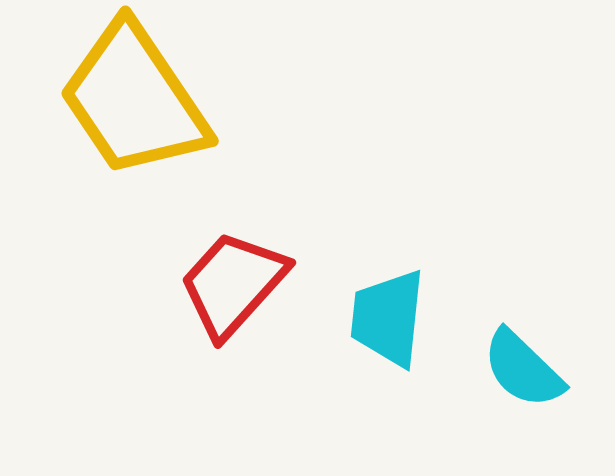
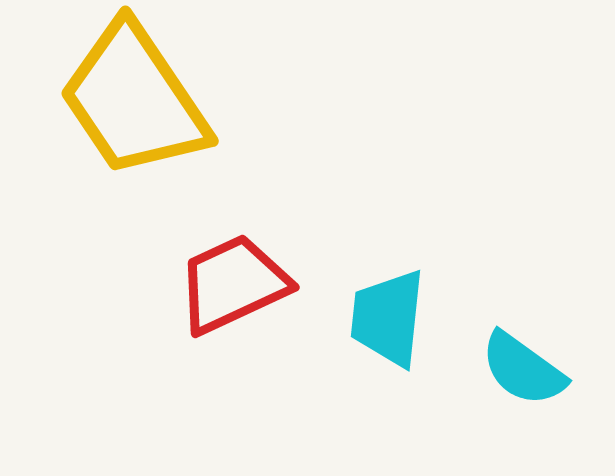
red trapezoid: rotated 23 degrees clockwise
cyan semicircle: rotated 8 degrees counterclockwise
